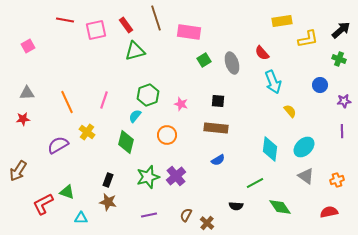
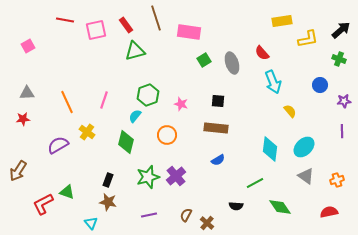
cyan triangle at (81, 218): moved 10 px right, 5 px down; rotated 48 degrees clockwise
